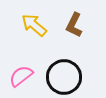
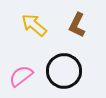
brown L-shape: moved 3 px right
black circle: moved 6 px up
